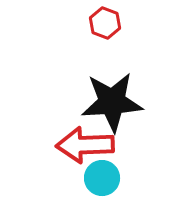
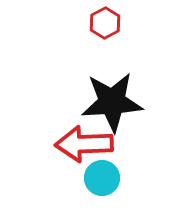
red hexagon: rotated 12 degrees clockwise
red arrow: moved 1 px left, 1 px up
